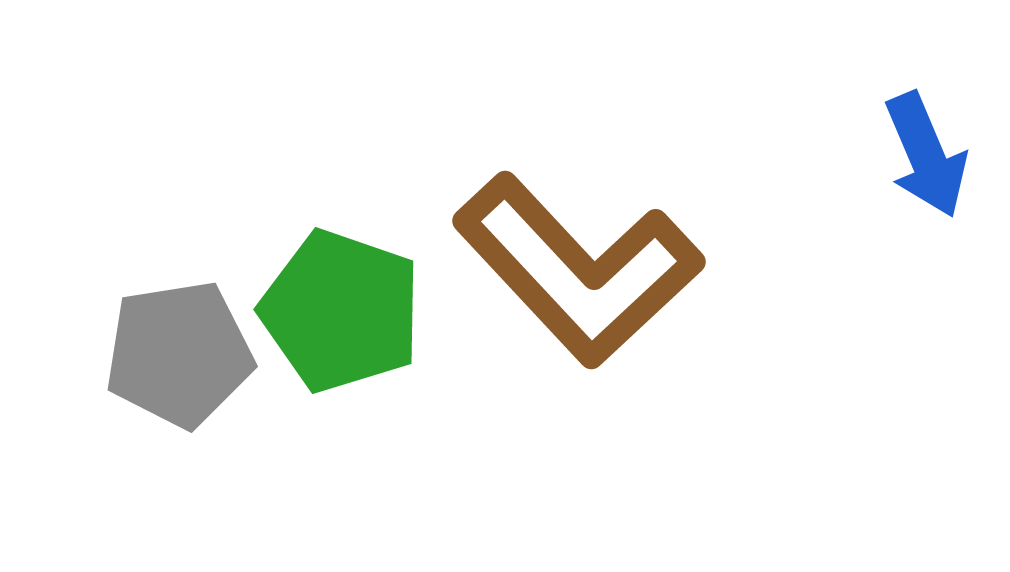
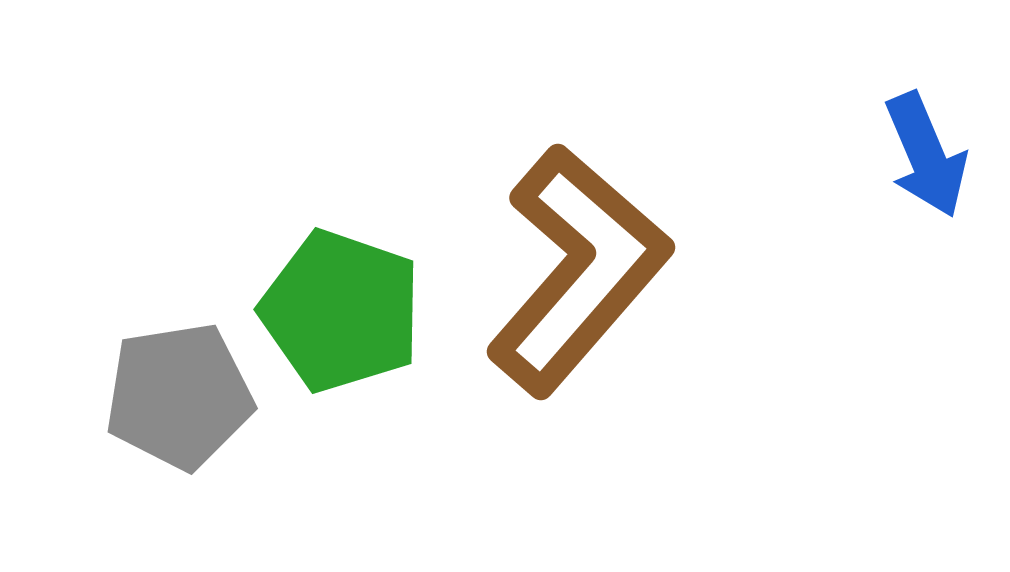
brown L-shape: rotated 96 degrees counterclockwise
gray pentagon: moved 42 px down
